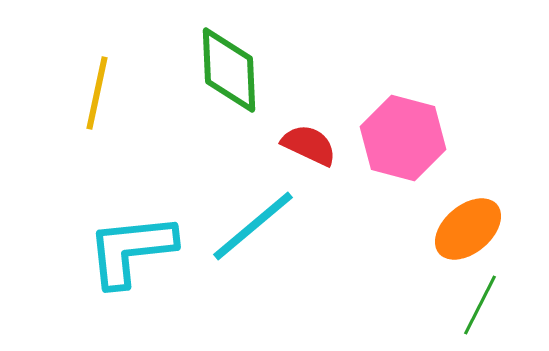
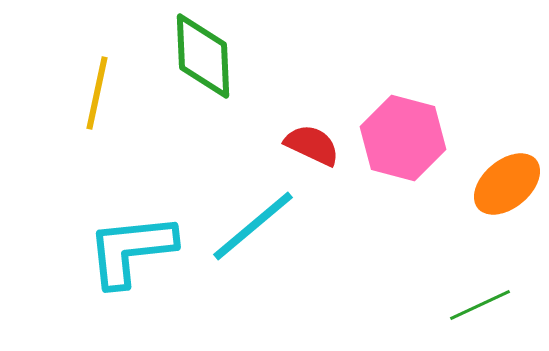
green diamond: moved 26 px left, 14 px up
red semicircle: moved 3 px right
orange ellipse: moved 39 px right, 45 px up
green line: rotated 38 degrees clockwise
